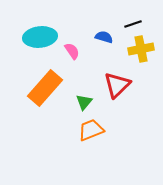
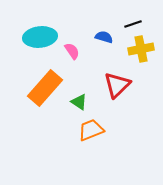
green triangle: moved 5 px left; rotated 36 degrees counterclockwise
